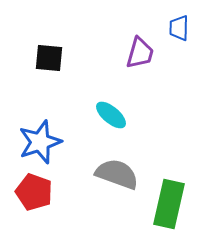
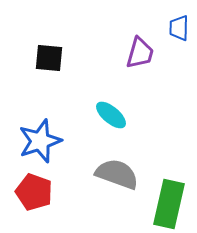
blue star: moved 1 px up
